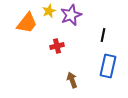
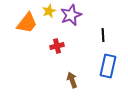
black line: rotated 16 degrees counterclockwise
